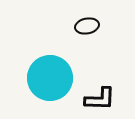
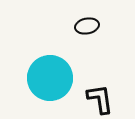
black L-shape: rotated 100 degrees counterclockwise
